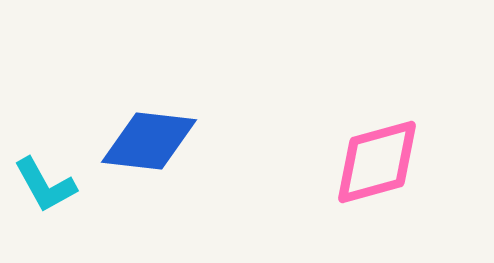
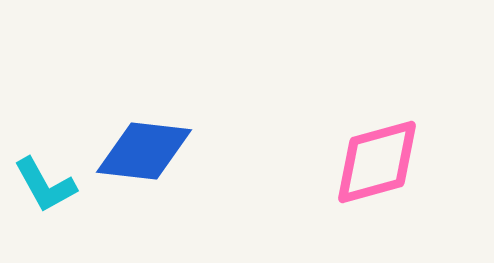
blue diamond: moved 5 px left, 10 px down
